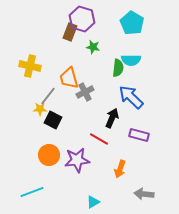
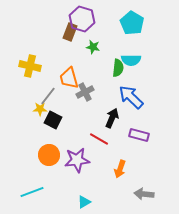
cyan triangle: moved 9 px left
